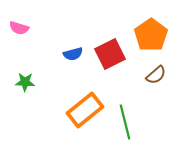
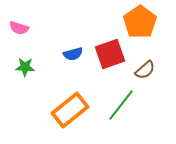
orange pentagon: moved 11 px left, 13 px up
red square: rotated 8 degrees clockwise
brown semicircle: moved 11 px left, 5 px up
green star: moved 15 px up
orange rectangle: moved 15 px left
green line: moved 4 px left, 17 px up; rotated 52 degrees clockwise
